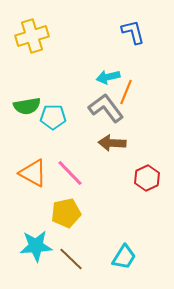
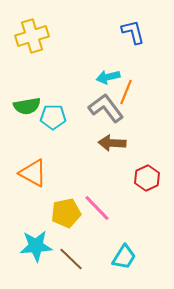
pink line: moved 27 px right, 35 px down
